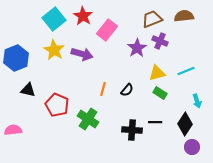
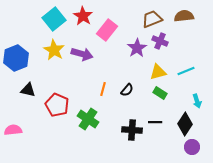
yellow triangle: moved 1 px right, 1 px up
